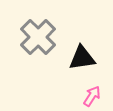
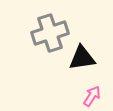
gray cross: moved 12 px right, 4 px up; rotated 27 degrees clockwise
